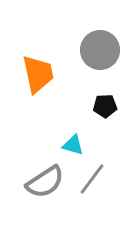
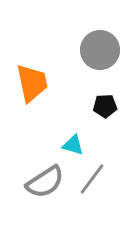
orange trapezoid: moved 6 px left, 9 px down
